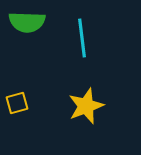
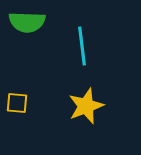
cyan line: moved 8 px down
yellow square: rotated 20 degrees clockwise
